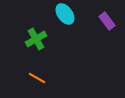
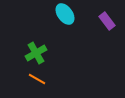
green cross: moved 14 px down
orange line: moved 1 px down
